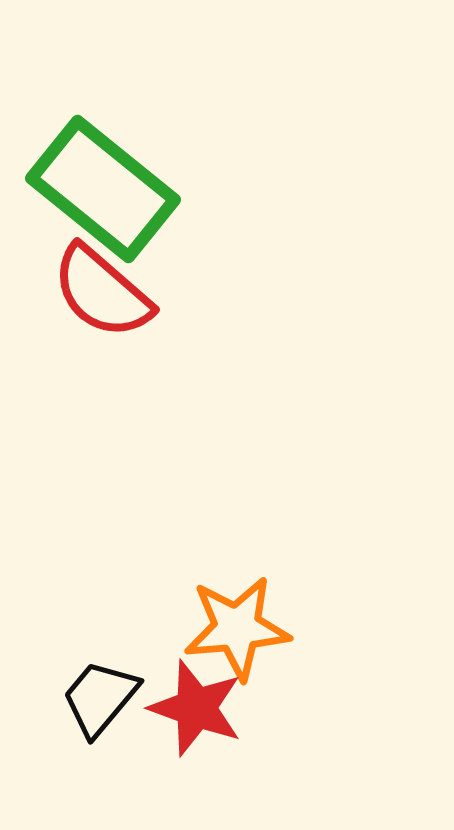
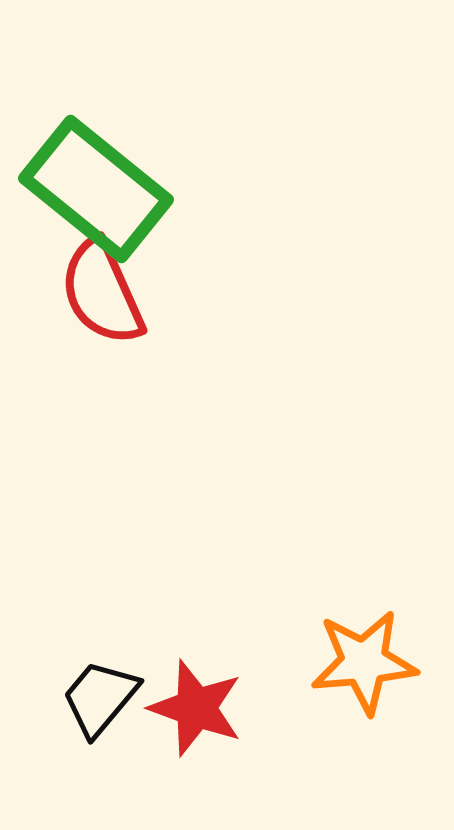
green rectangle: moved 7 px left
red semicircle: rotated 25 degrees clockwise
orange star: moved 127 px right, 34 px down
